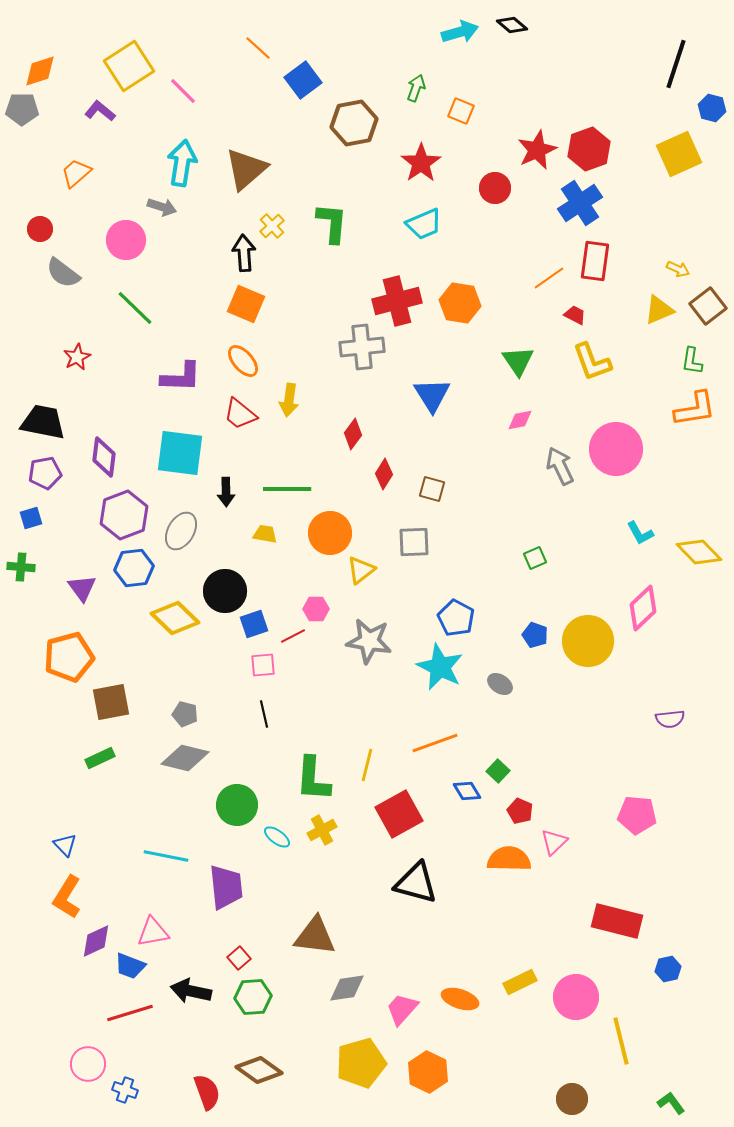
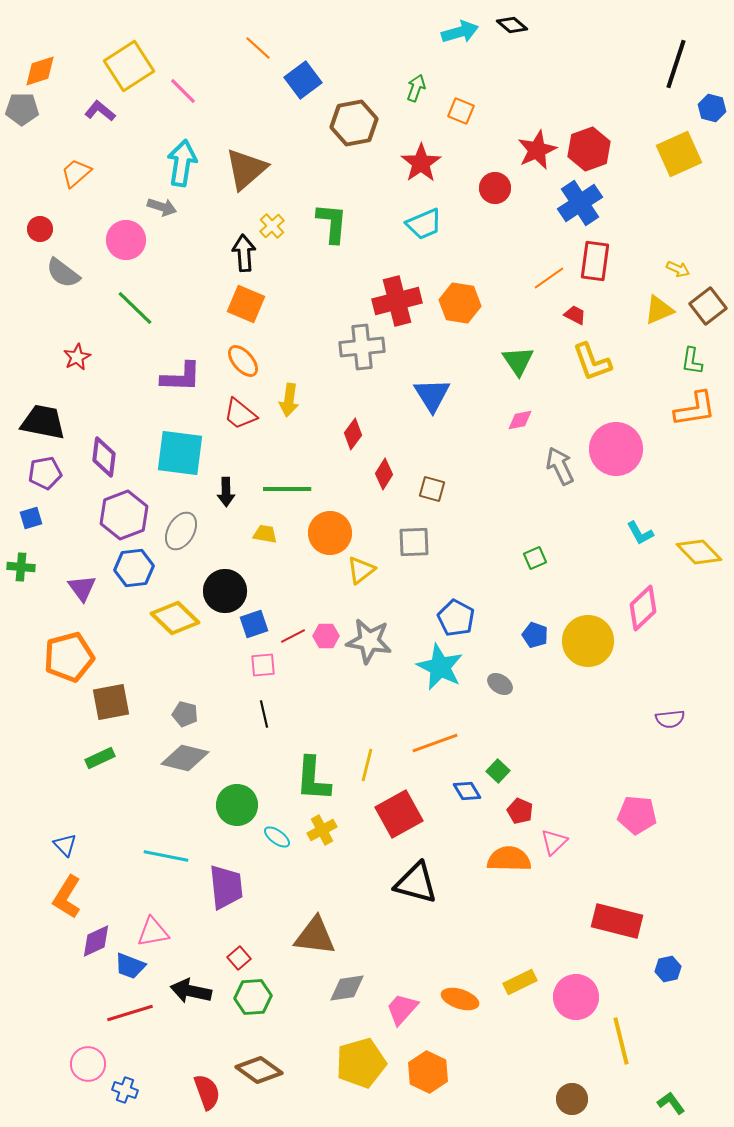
pink hexagon at (316, 609): moved 10 px right, 27 px down
